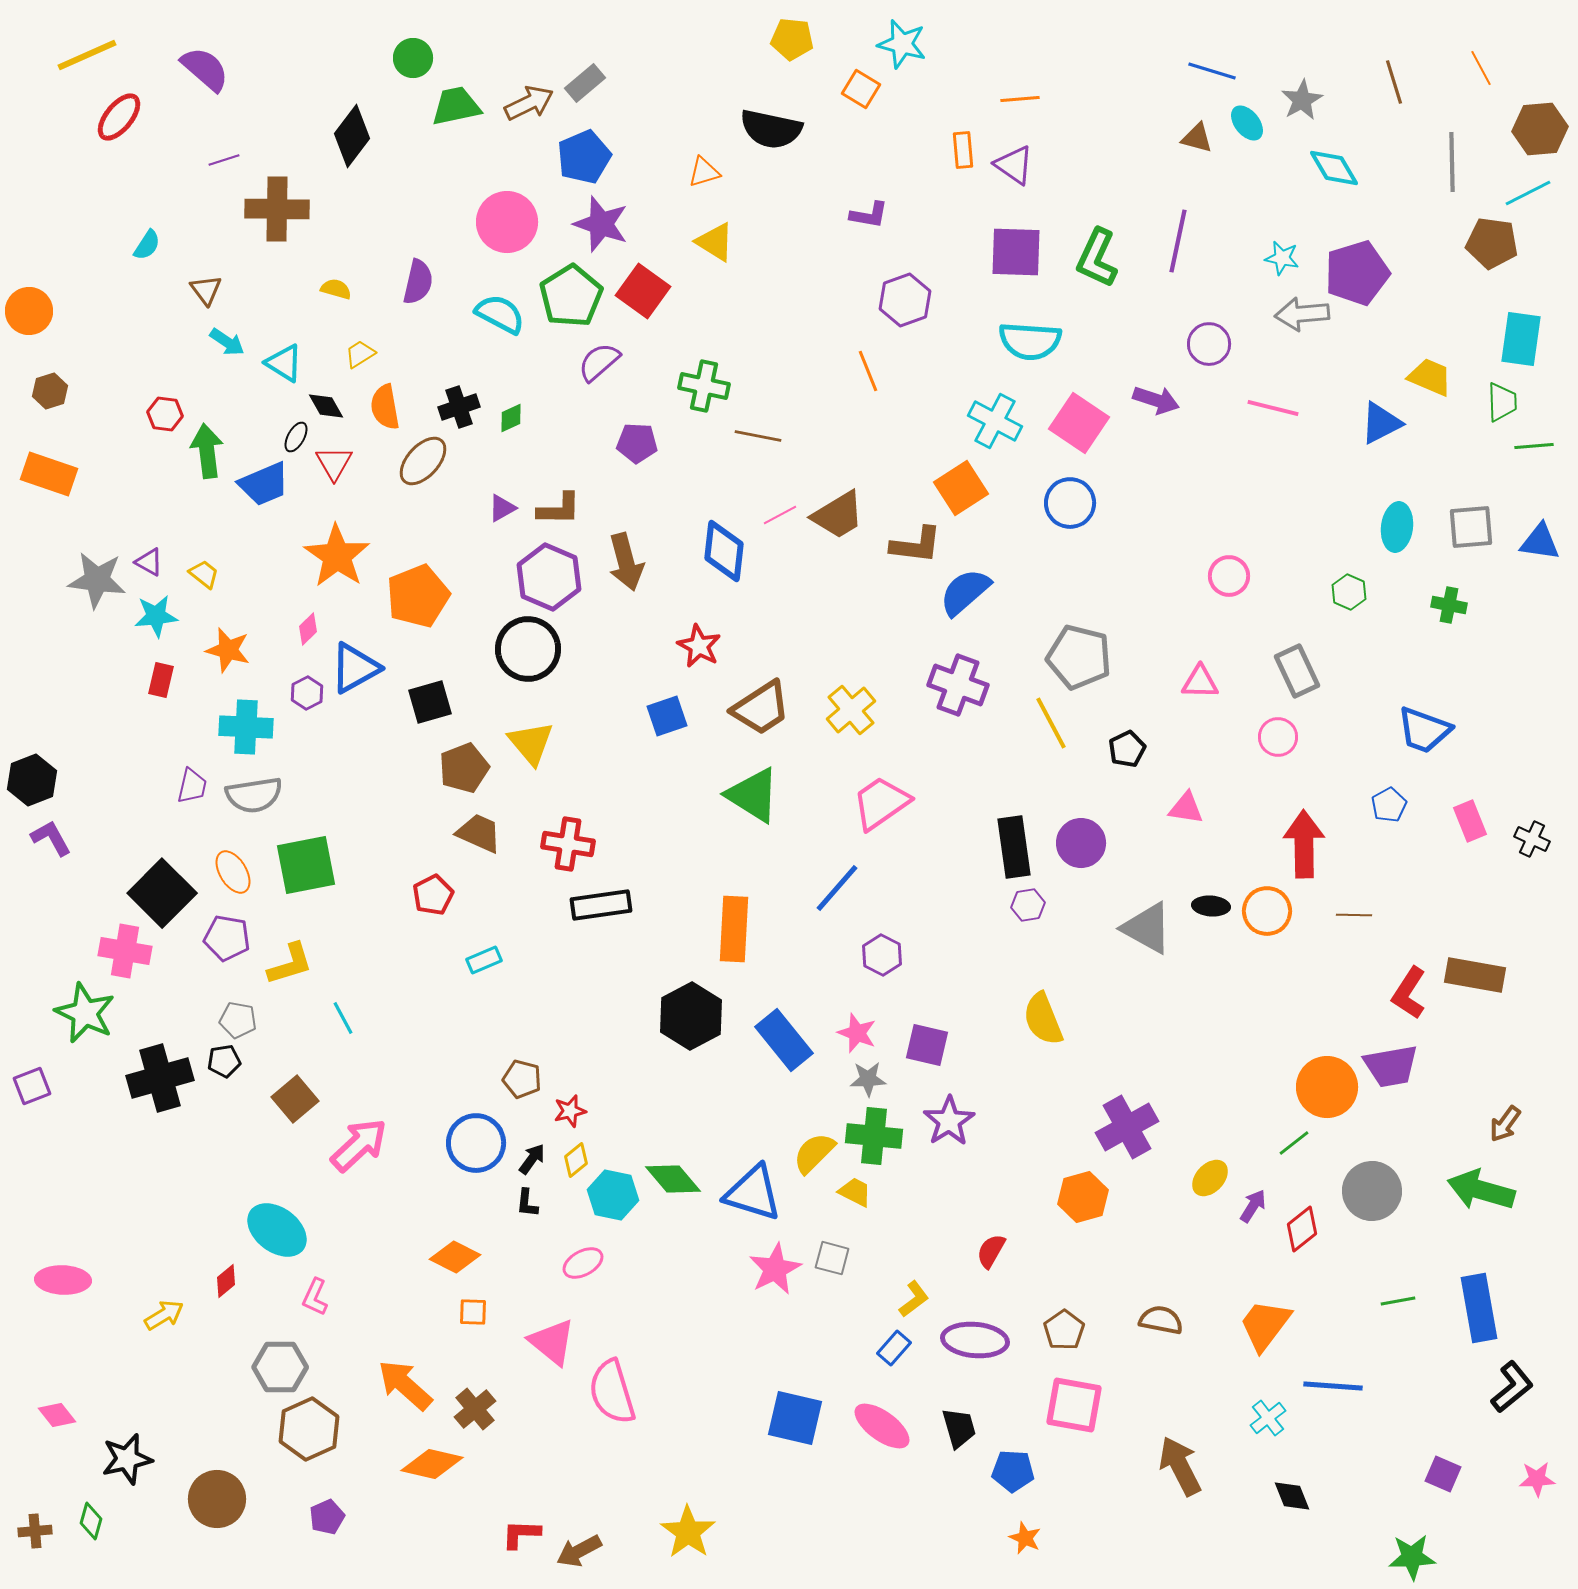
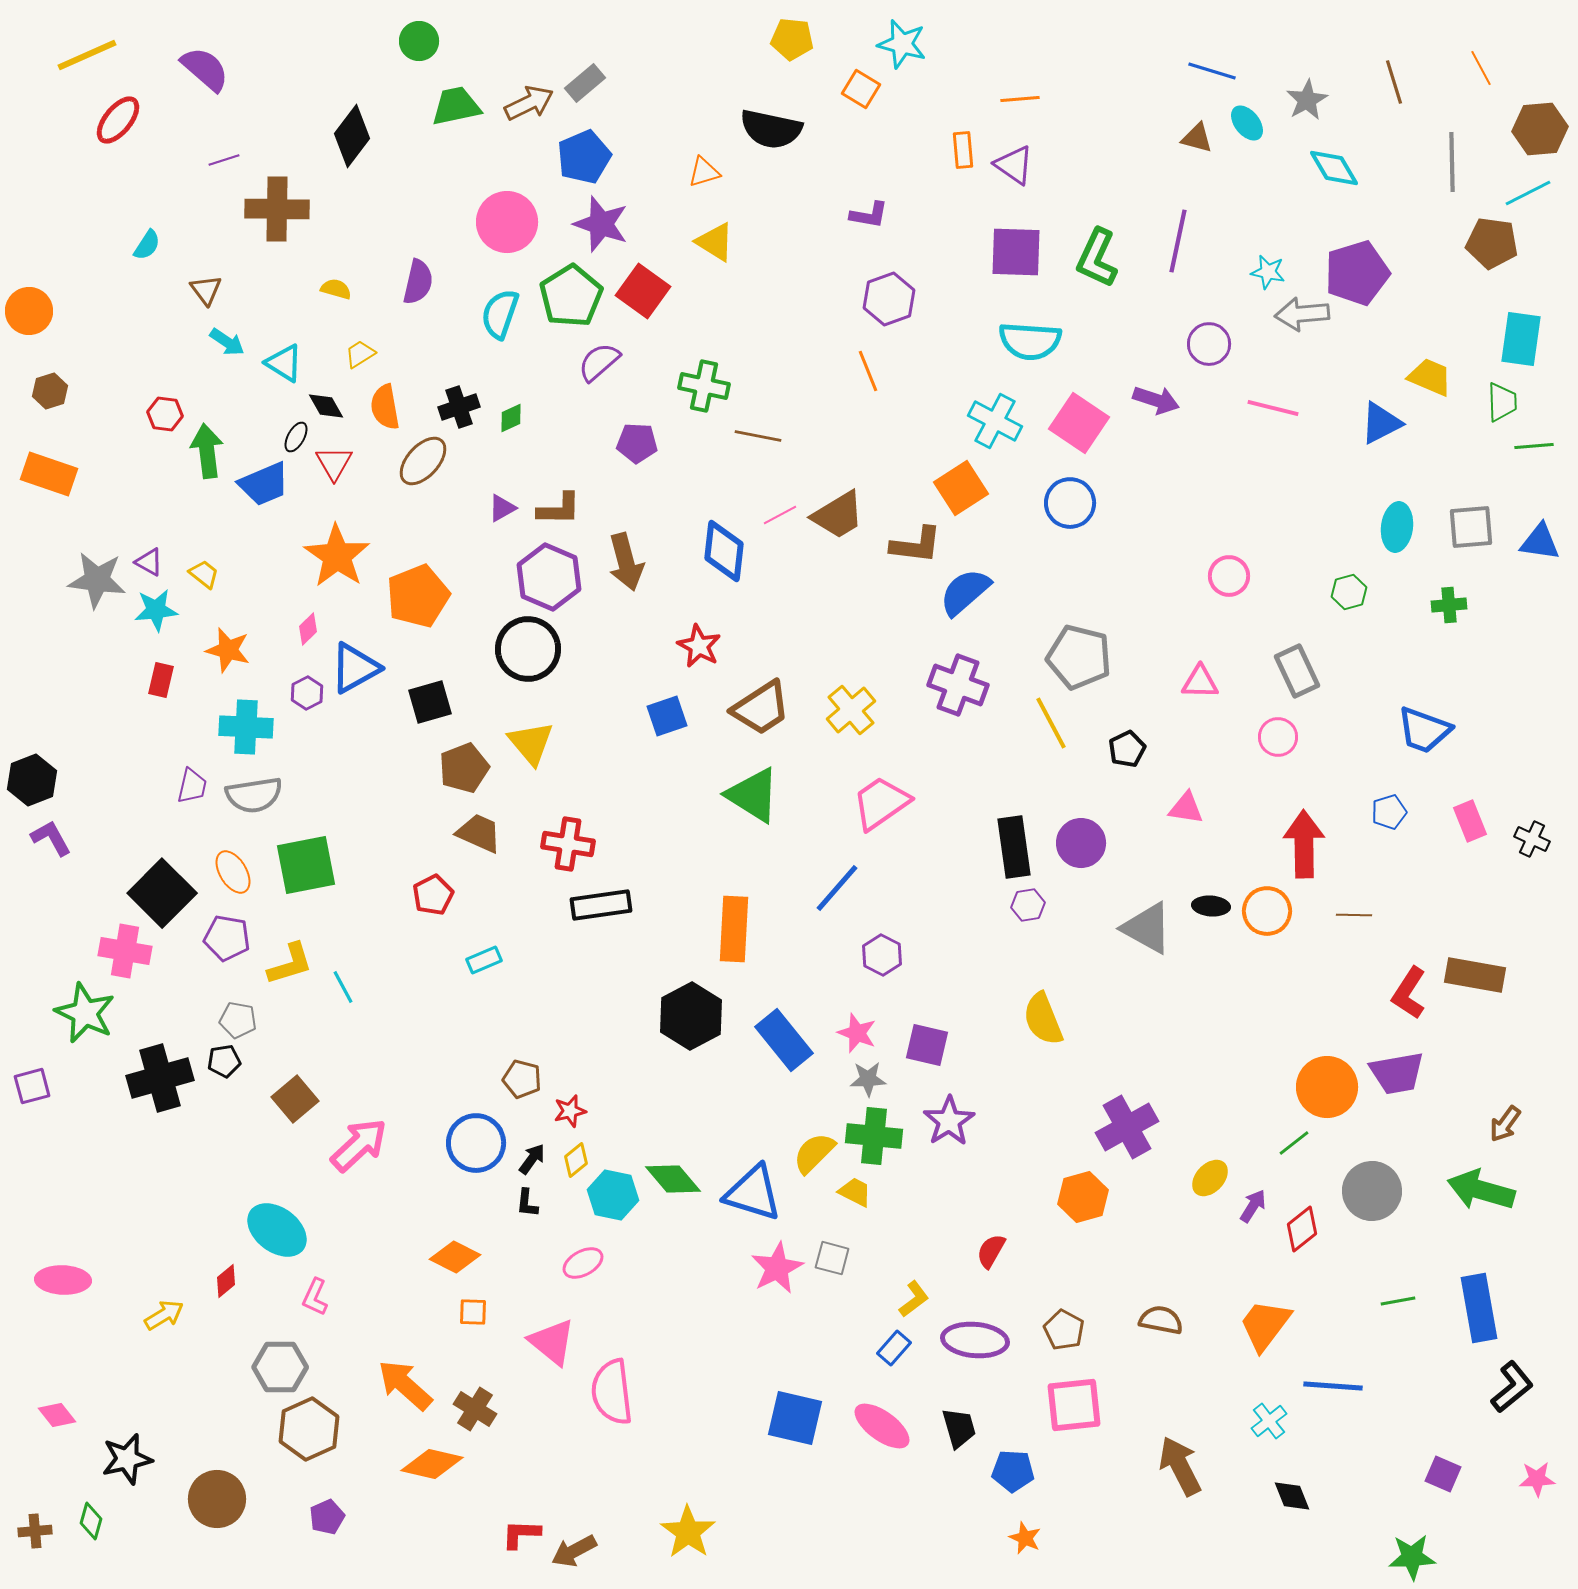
green circle at (413, 58): moved 6 px right, 17 px up
gray star at (1302, 100): moved 5 px right
red ellipse at (119, 117): moved 1 px left, 3 px down
cyan star at (1282, 258): moved 14 px left, 14 px down
purple hexagon at (905, 300): moved 16 px left, 1 px up
cyan semicircle at (500, 314): rotated 99 degrees counterclockwise
green hexagon at (1349, 592): rotated 20 degrees clockwise
green cross at (1449, 605): rotated 16 degrees counterclockwise
cyan star at (156, 616): moved 6 px up
blue pentagon at (1389, 805): moved 7 px down; rotated 12 degrees clockwise
cyan line at (343, 1018): moved 31 px up
purple trapezoid at (1391, 1066): moved 6 px right, 7 px down
purple square at (32, 1086): rotated 6 degrees clockwise
pink star at (775, 1269): moved 2 px right, 1 px up
brown pentagon at (1064, 1330): rotated 9 degrees counterclockwise
pink semicircle at (612, 1392): rotated 10 degrees clockwise
pink square at (1074, 1405): rotated 16 degrees counterclockwise
brown cross at (475, 1409): rotated 18 degrees counterclockwise
cyan cross at (1268, 1418): moved 1 px right, 3 px down
brown arrow at (579, 1551): moved 5 px left
